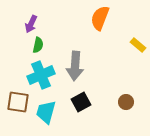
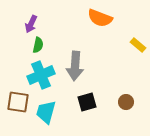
orange semicircle: rotated 90 degrees counterclockwise
black square: moved 6 px right; rotated 12 degrees clockwise
